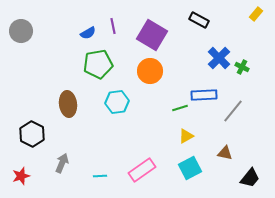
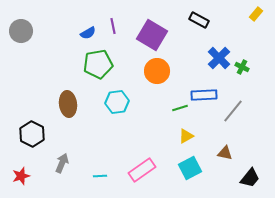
orange circle: moved 7 px right
